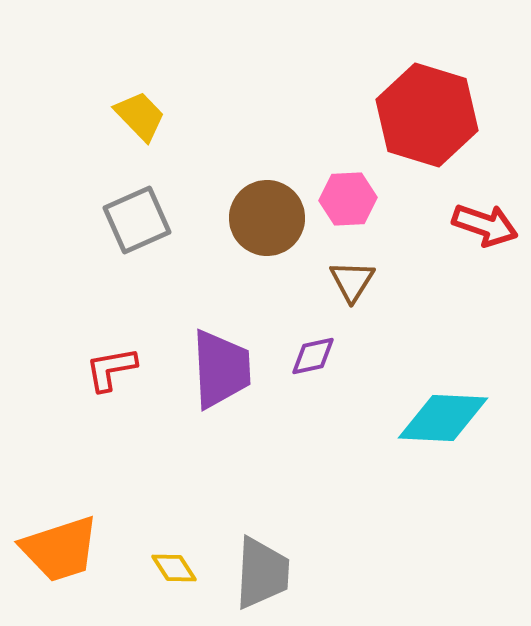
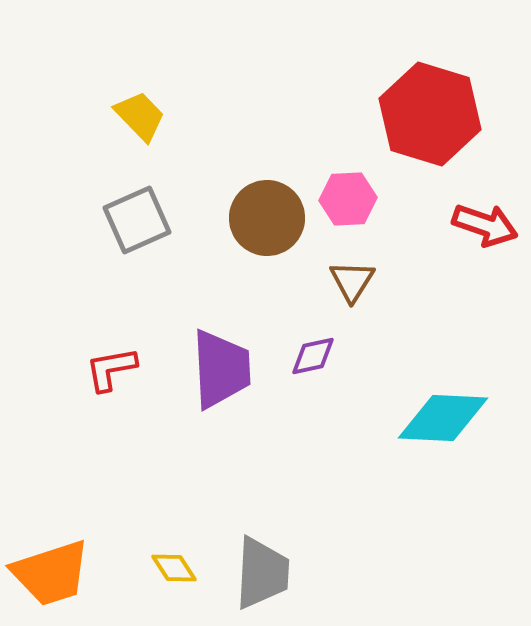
red hexagon: moved 3 px right, 1 px up
orange trapezoid: moved 9 px left, 24 px down
